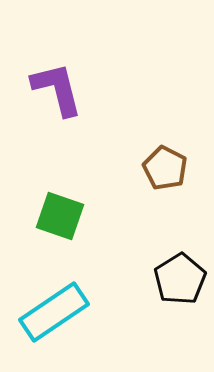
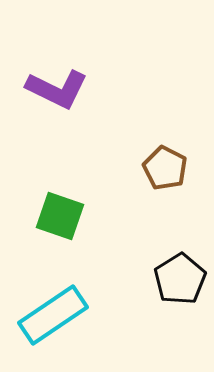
purple L-shape: rotated 130 degrees clockwise
cyan rectangle: moved 1 px left, 3 px down
